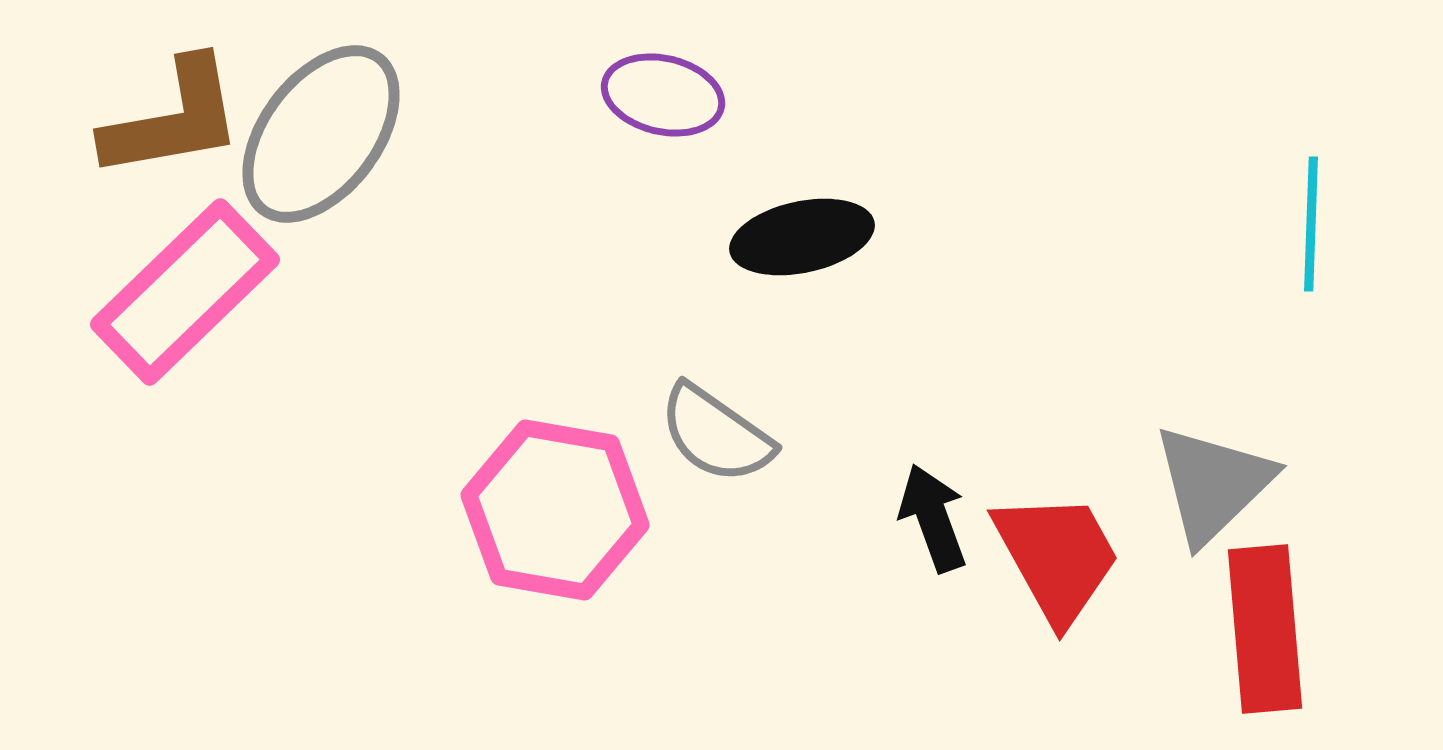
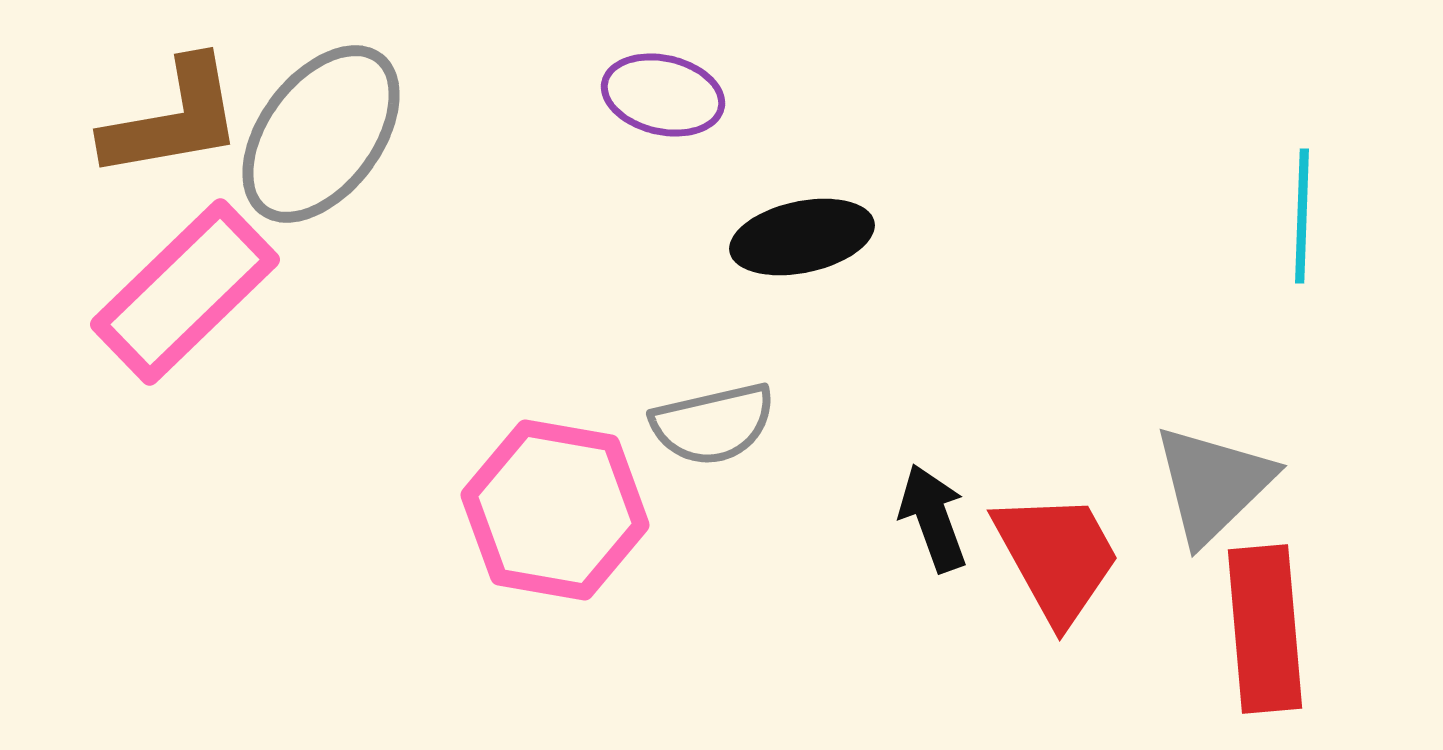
cyan line: moved 9 px left, 8 px up
gray semicircle: moved 3 px left, 10 px up; rotated 48 degrees counterclockwise
